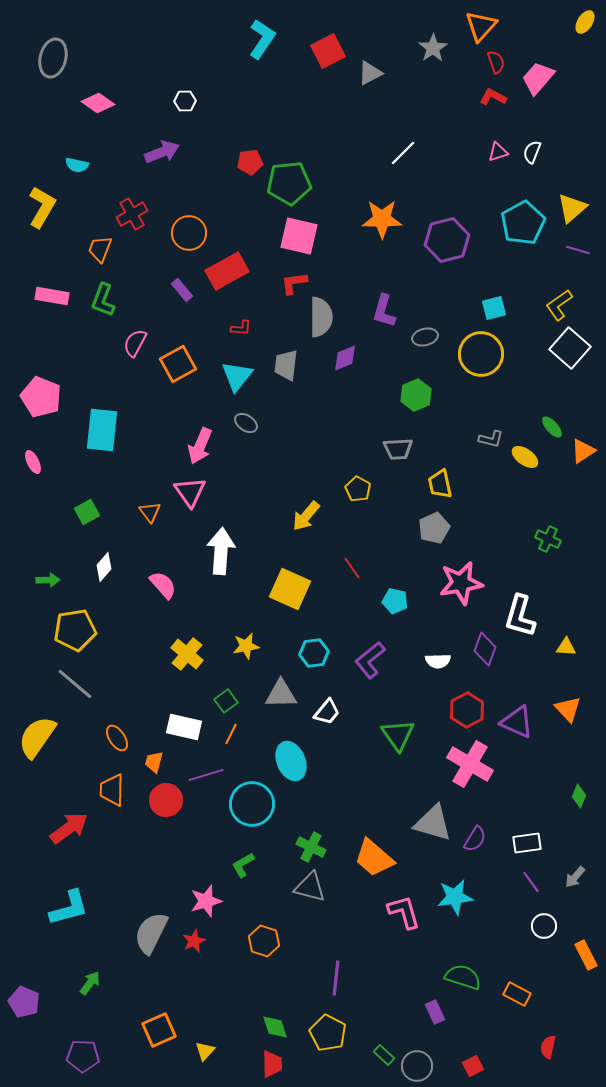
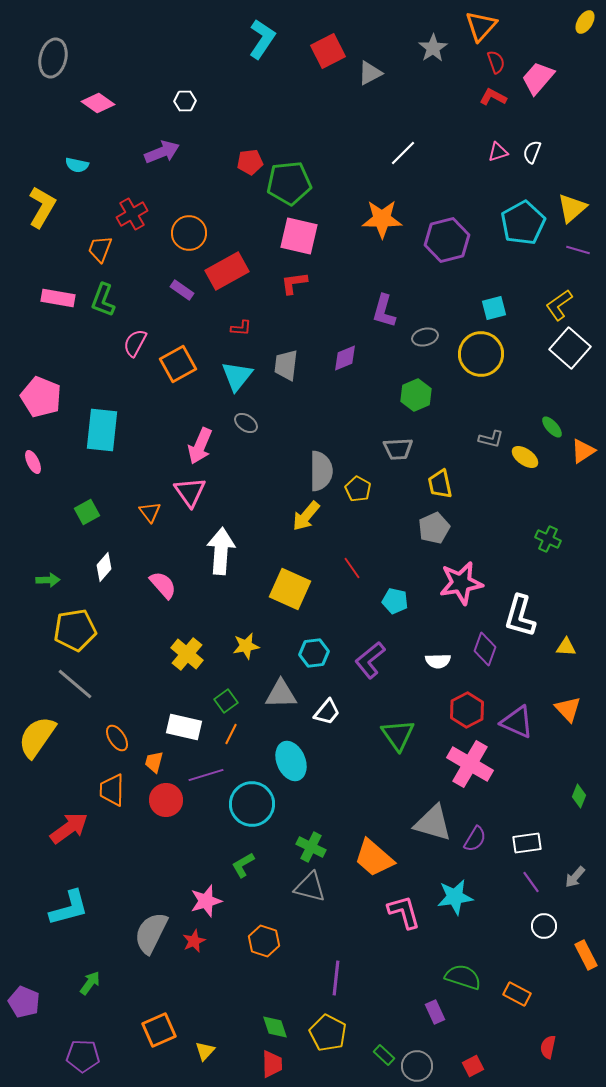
purple rectangle at (182, 290): rotated 15 degrees counterclockwise
pink rectangle at (52, 296): moved 6 px right, 2 px down
gray semicircle at (321, 317): moved 154 px down
